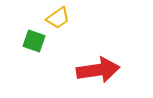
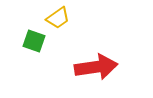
red arrow: moved 2 px left, 3 px up
